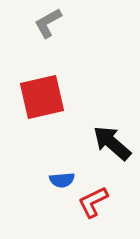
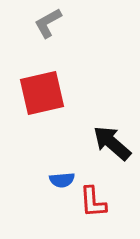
red square: moved 4 px up
red L-shape: rotated 68 degrees counterclockwise
